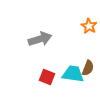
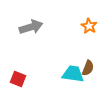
gray arrow: moved 9 px left, 12 px up
red square: moved 29 px left, 2 px down
